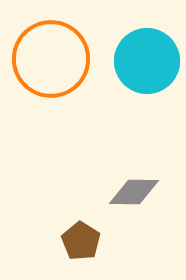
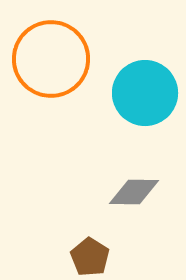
cyan circle: moved 2 px left, 32 px down
brown pentagon: moved 9 px right, 16 px down
